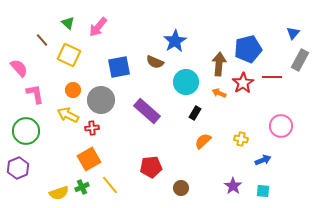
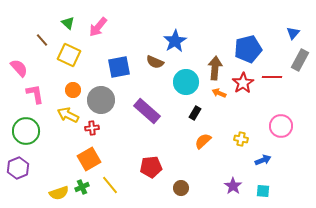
brown arrow: moved 4 px left, 4 px down
